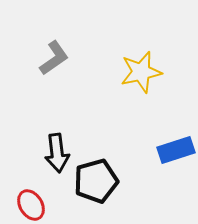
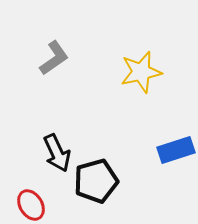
black arrow: rotated 18 degrees counterclockwise
